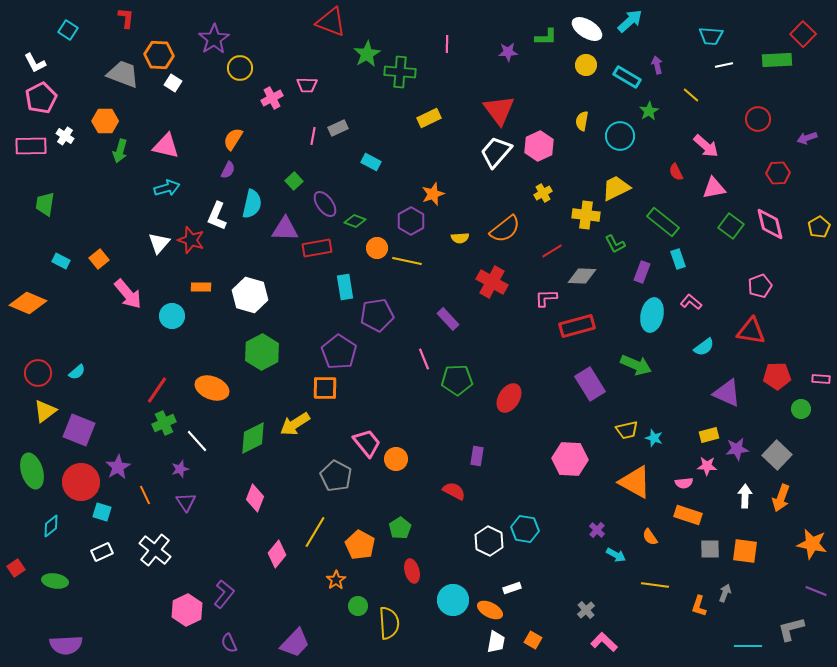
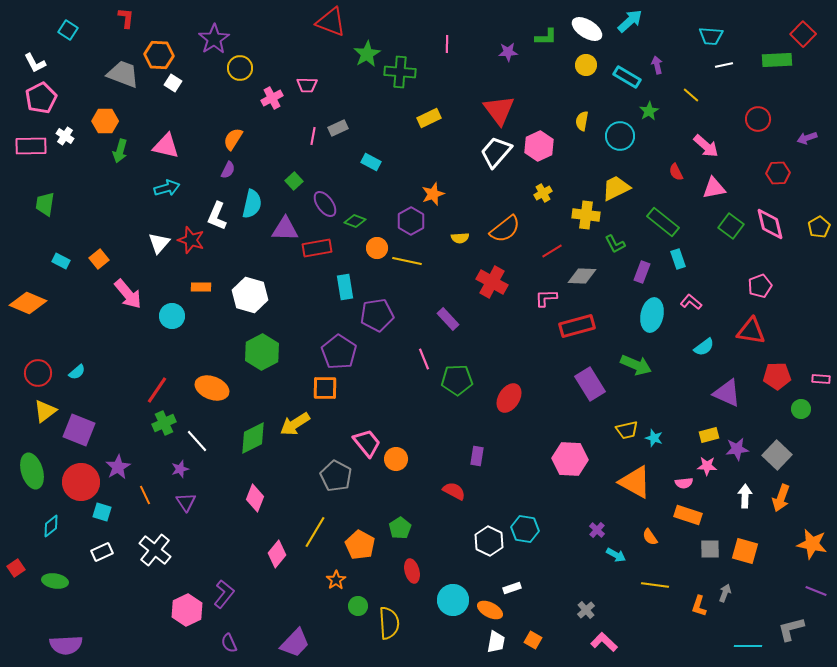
orange square at (745, 551): rotated 8 degrees clockwise
